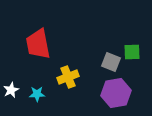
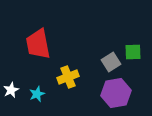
green square: moved 1 px right
gray square: rotated 36 degrees clockwise
cyan star: rotated 21 degrees counterclockwise
